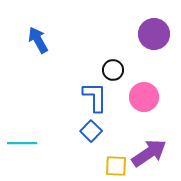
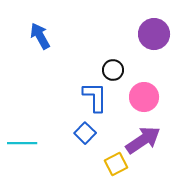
blue arrow: moved 2 px right, 4 px up
blue square: moved 6 px left, 2 px down
purple arrow: moved 6 px left, 13 px up
yellow square: moved 2 px up; rotated 30 degrees counterclockwise
